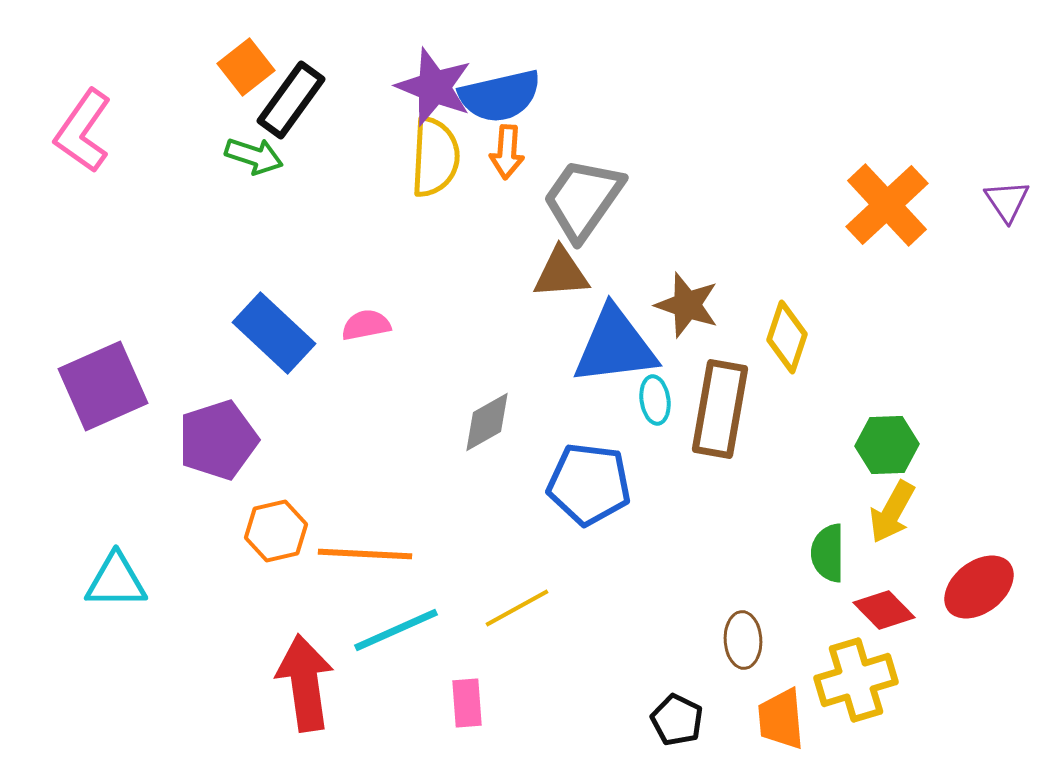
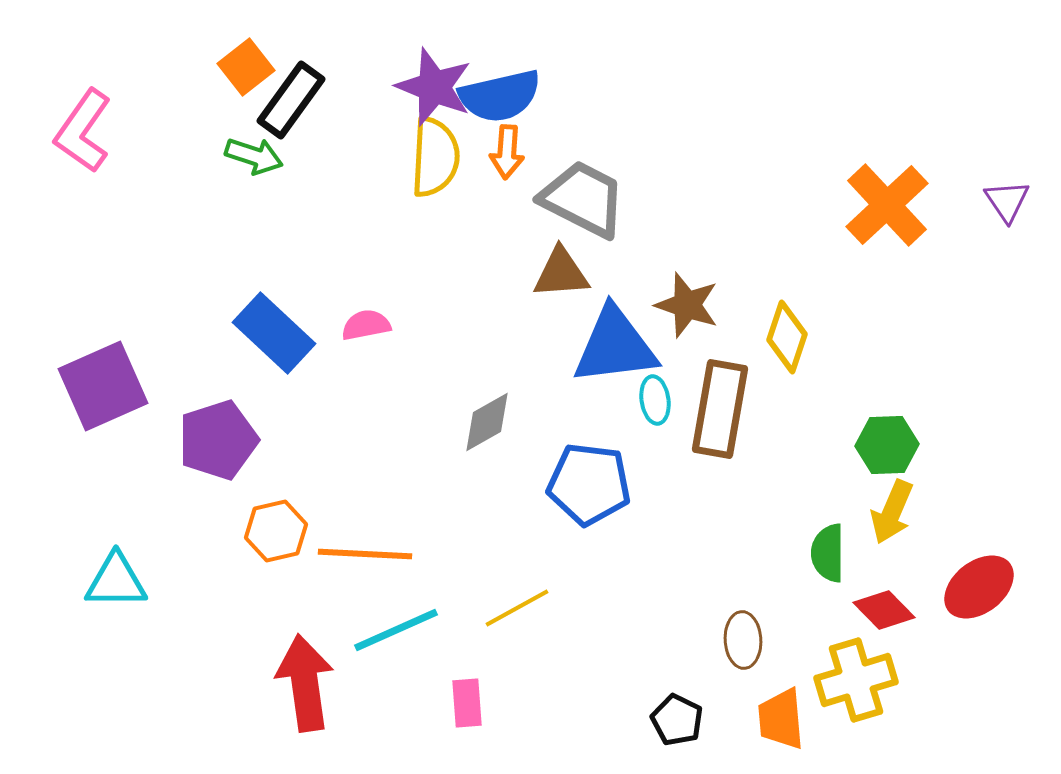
gray trapezoid: rotated 82 degrees clockwise
yellow arrow: rotated 6 degrees counterclockwise
